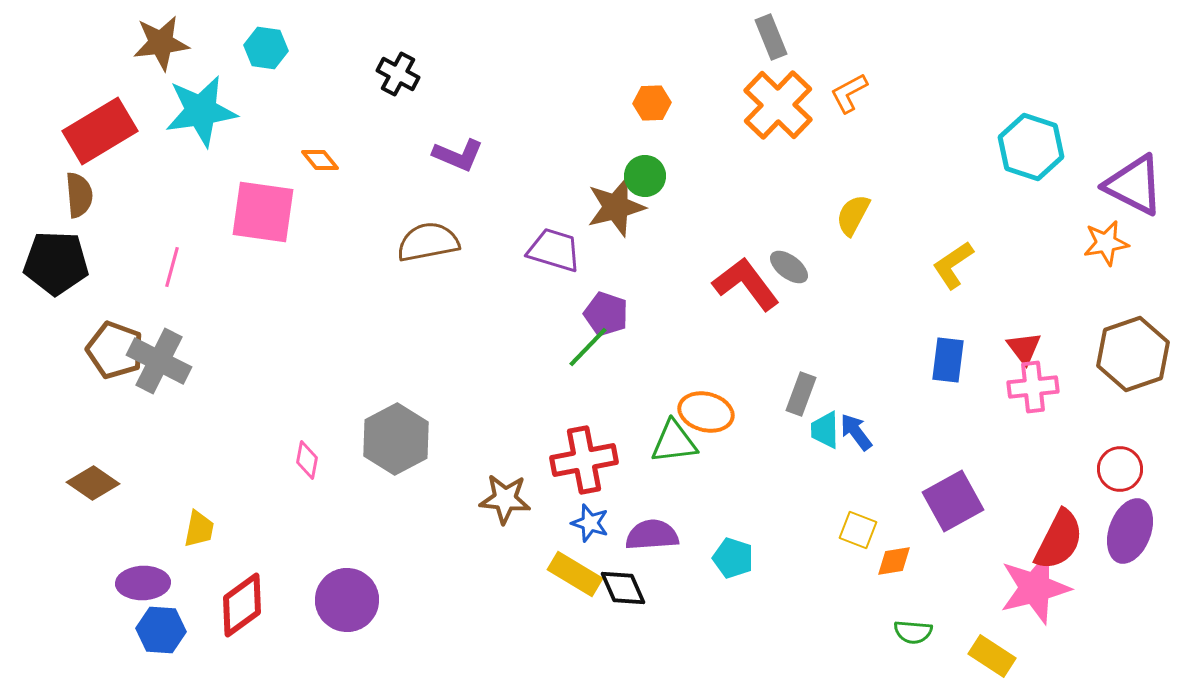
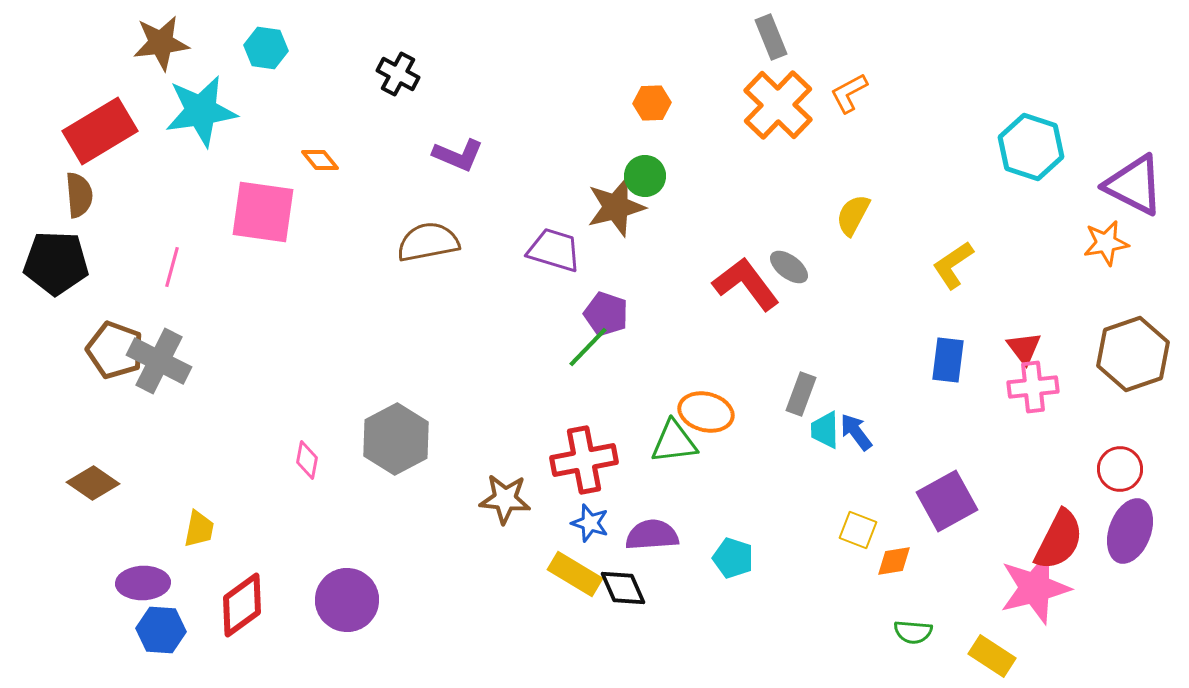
purple square at (953, 501): moved 6 px left
